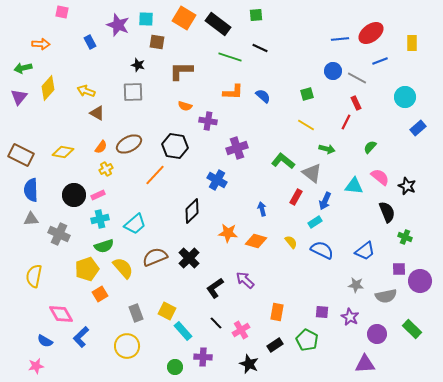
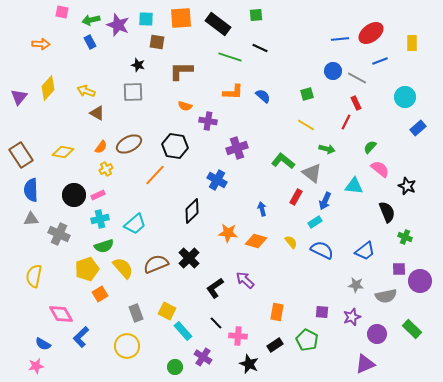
orange square at (184, 18): moved 3 px left; rotated 35 degrees counterclockwise
green arrow at (23, 68): moved 68 px right, 48 px up
brown rectangle at (21, 155): rotated 30 degrees clockwise
pink semicircle at (380, 177): moved 8 px up
brown semicircle at (155, 257): moved 1 px right, 7 px down
purple star at (350, 317): moved 2 px right; rotated 24 degrees clockwise
pink cross at (241, 330): moved 3 px left, 6 px down; rotated 36 degrees clockwise
blue semicircle at (45, 341): moved 2 px left, 3 px down
purple cross at (203, 357): rotated 30 degrees clockwise
purple triangle at (365, 364): rotated 20 degrees counterclockwise
